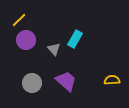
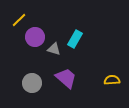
purple circle: moved 9 px right, 3 px up
gray triangle: rotated 32 degrees counterclockwise
purple trapezoid: moved 3 px up
